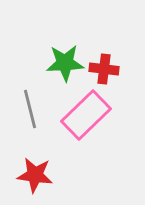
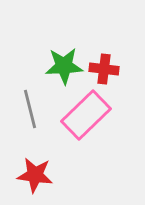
green star: moved 1 px left, 3 px down
